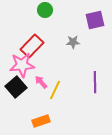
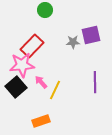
purple square: moved 4 px left, 15 px down
